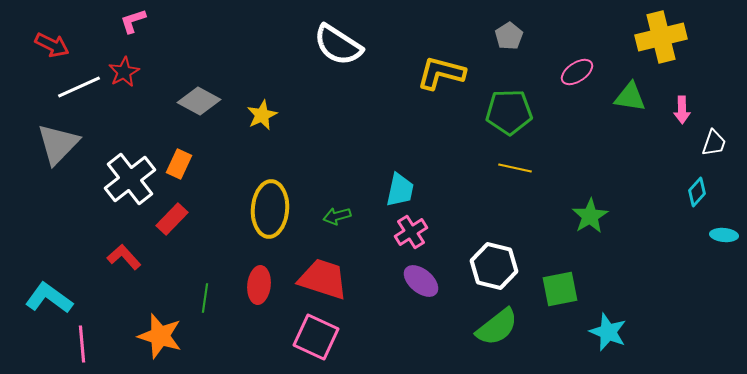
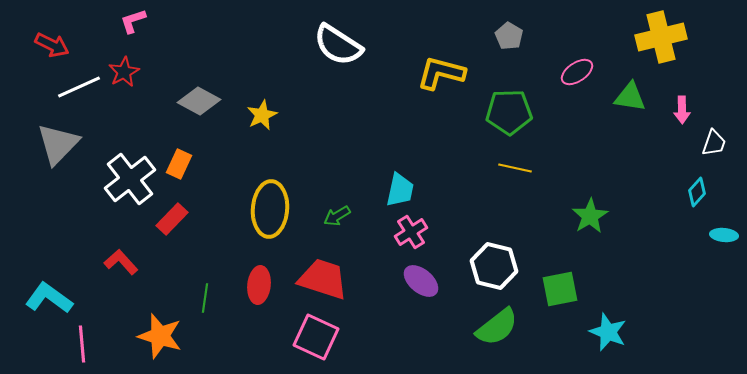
gray pentagon: rotated 8 degrees counterclockwise
green arrow: rotated 16 degrees counterclockwise
red L-shape: moved 3 px left, 5 px down
